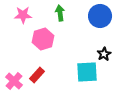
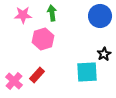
green arrow: moved 8 px left
